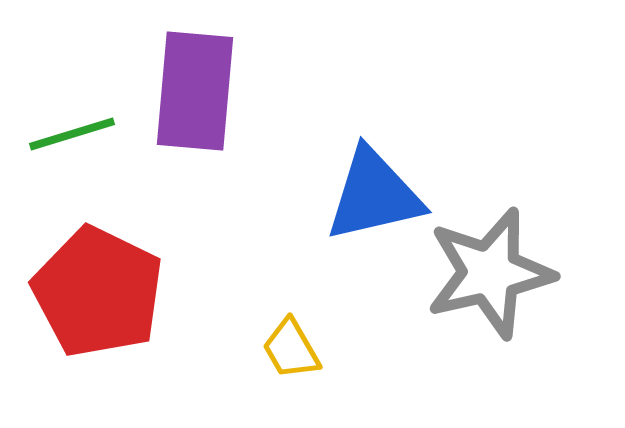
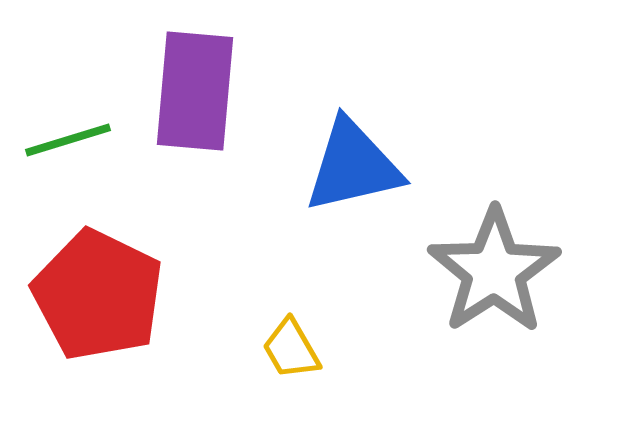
green line: moved 4 px left, 6 px down
blue triangle: moved 21 px left, 29 px up
gray star: moved 4 px right, 2 px up; rotated 20 degrees counterclockwise
red pentagon: moved 3 px down
